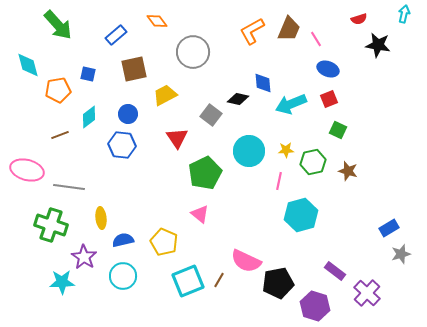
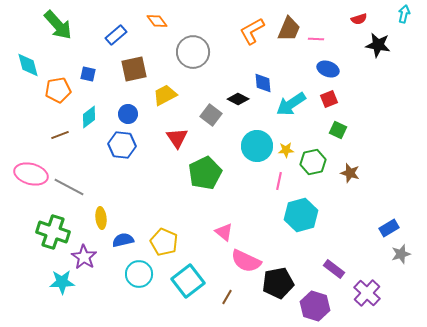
pink line at (316, 39): rotated 56 degrees counterclockwise
black diamond at (238, 99): rotated 15 degrees clockwise
cyan arrow at (291, 104): rotated 12 degrees counterclockwise
cyan circle at (249, 151): moved 8 px right, 5 px up
pink ellipse at (27, 170): moved 4 px right, 4 px down
brown star at (348, 171): moved 2 px right, 2 px down
gray line at (69, 187): rotated 20 degrees clockwise
pink triangle at (200, 214): moved 24 px right, 18 px down
green cross at (51, 225): moved 2 px right, 7 px down
purple rectangle at (335, 271): moved 1 px left, 2 px up
cyan circle at (123, 276): moved 16 px right, 2 px up
brown line at (219, 280): moved 8 px right, 17 px down
cyan square at (188, 281): rotated 16 degrees counterclockwise
